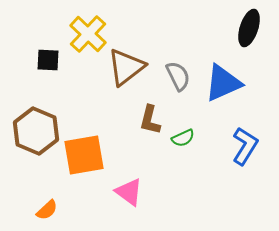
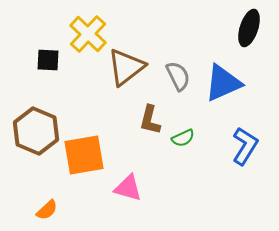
pink triangle: moved 1 px left, 4 px up; rotated 20 degrees counterclockwise
